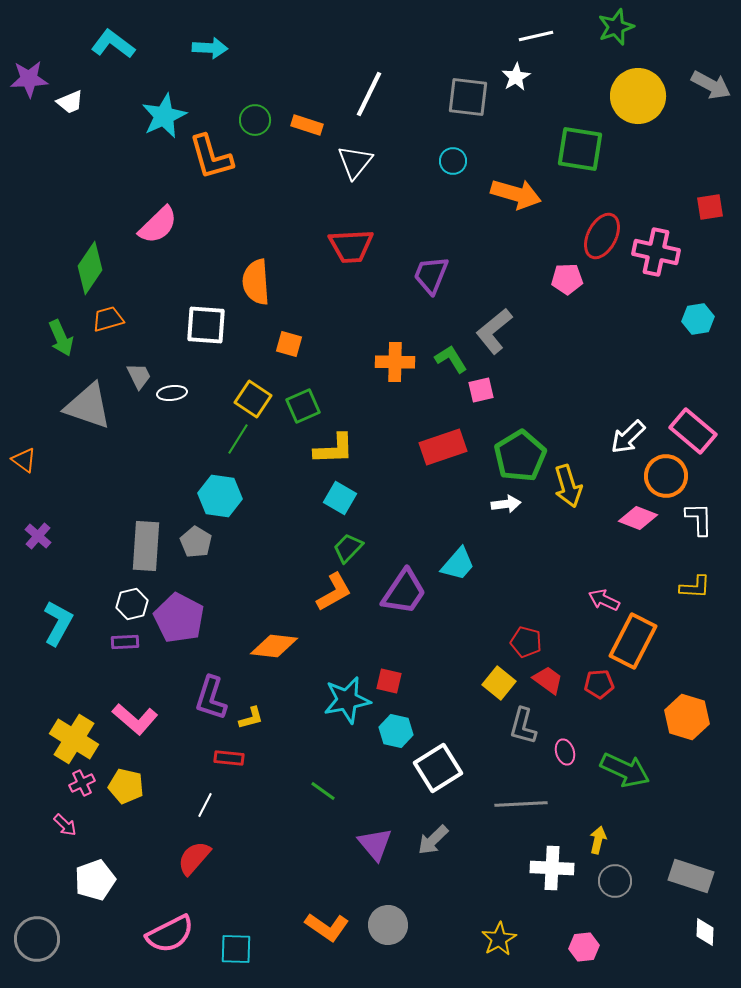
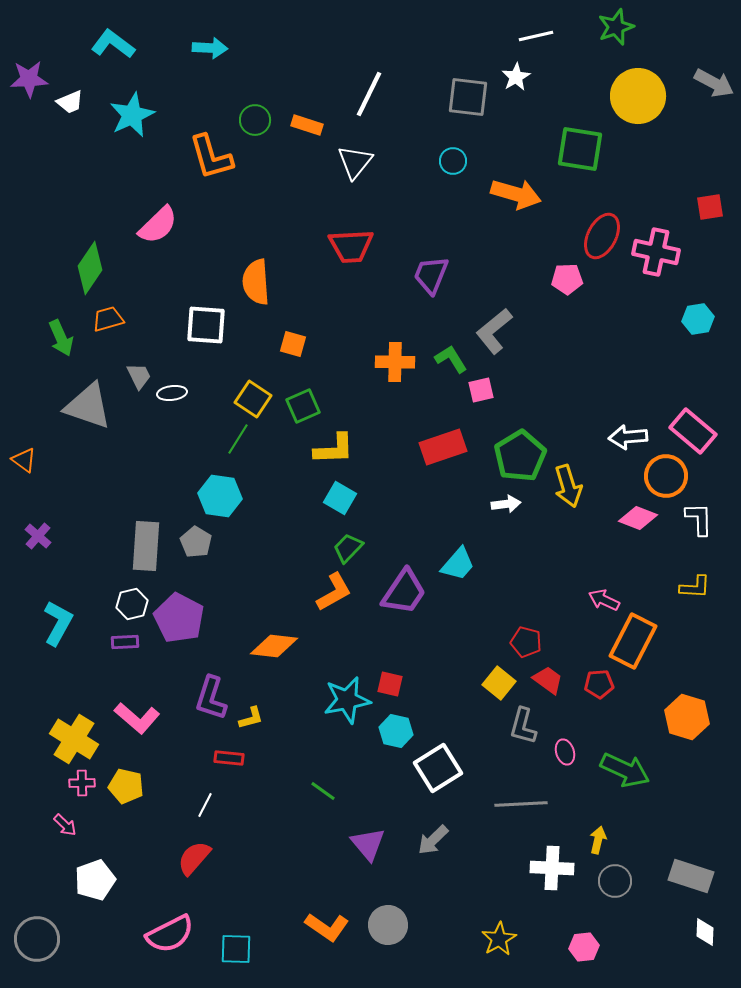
gray arrow at (711, 85): moved 3 px right, 2 px up
cyan star at (164, 116): moved 32 px left, 1 px up
orange square at (289, 344): moved 4 px right
white arrow at (628, 437): rotated 39 degrees clockwise
red square at (389, 681): moved 1 px right, 3 px down
pink L-shape at (135, 719): moved 2 px right, 1 px up
pink cross at (82, 783): rotated 25 degrees clockwise
purple triangle at (375, 844): moved 7 px left
